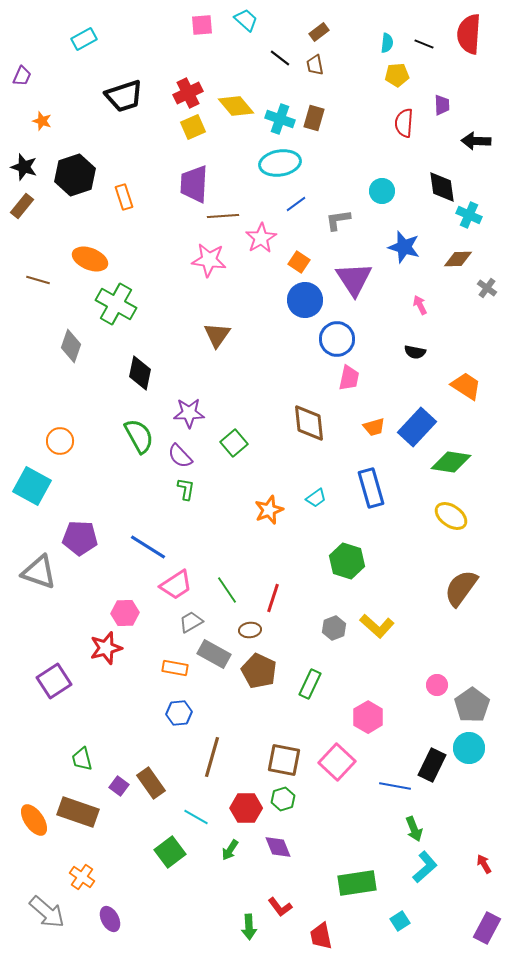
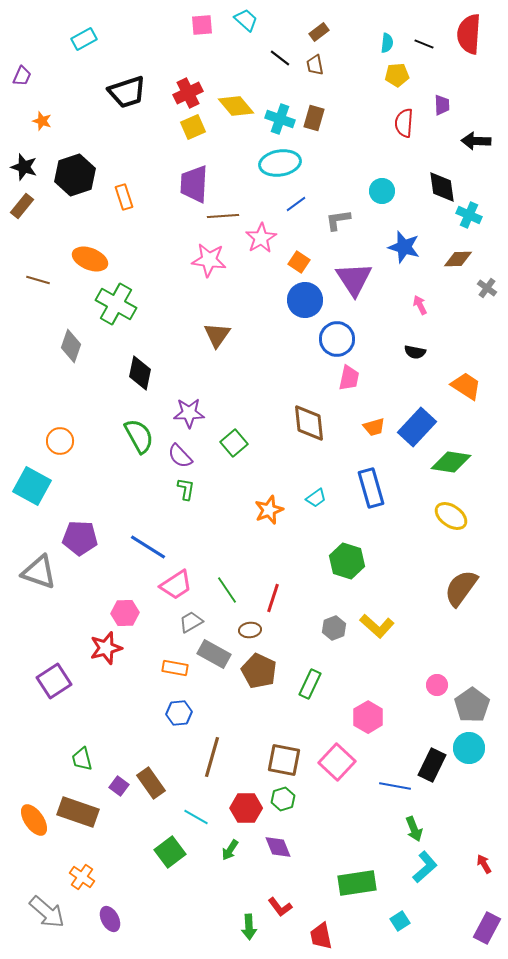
black trapezoid at (124, 96): moved 3 px right, 4 px up
